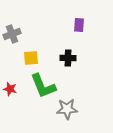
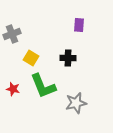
yellow square: rotated 35 degrees clockwise
red star: moved 3 px right
gray star: moved 9 px right, 6 px up; rotated 10 degrees counterclockwise
